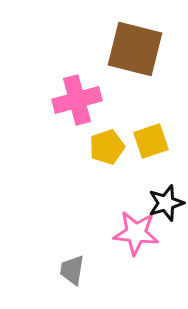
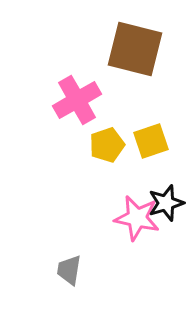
pink cross: rotated 15 degrees counterclockwise
yellow pentagon: moved 2 px up
pink star: moved 1 px right, 15 px up; rotated 6 degrees clockwise
gray trapezoid: moved 3 px left
